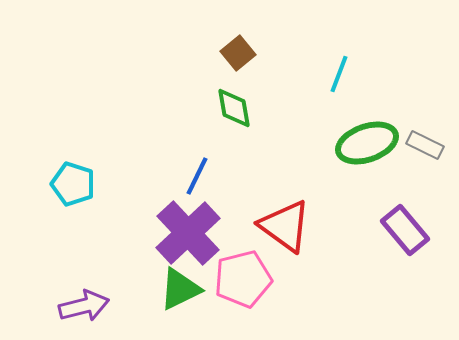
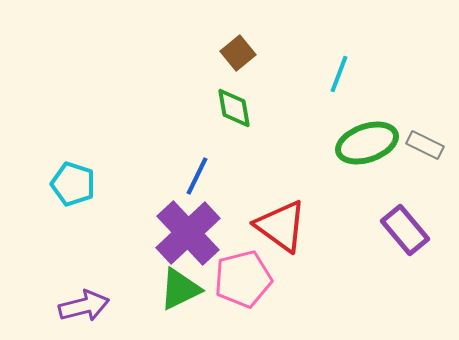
red triangle: moved 4 px left
